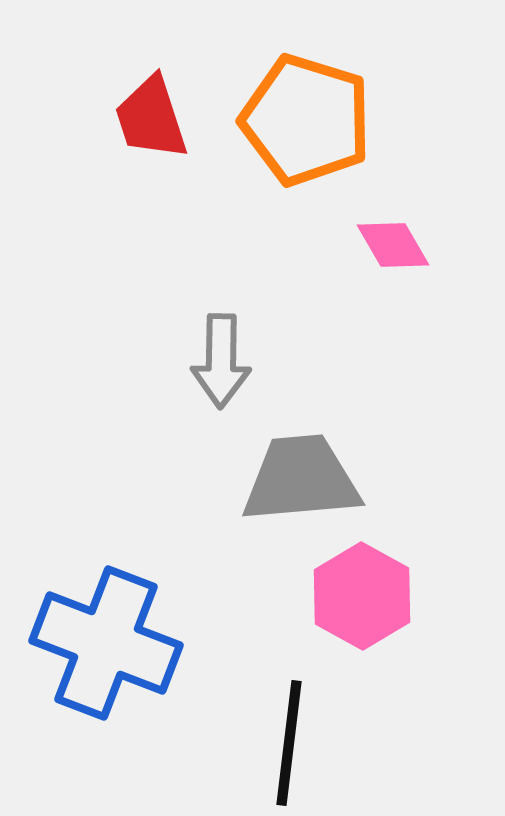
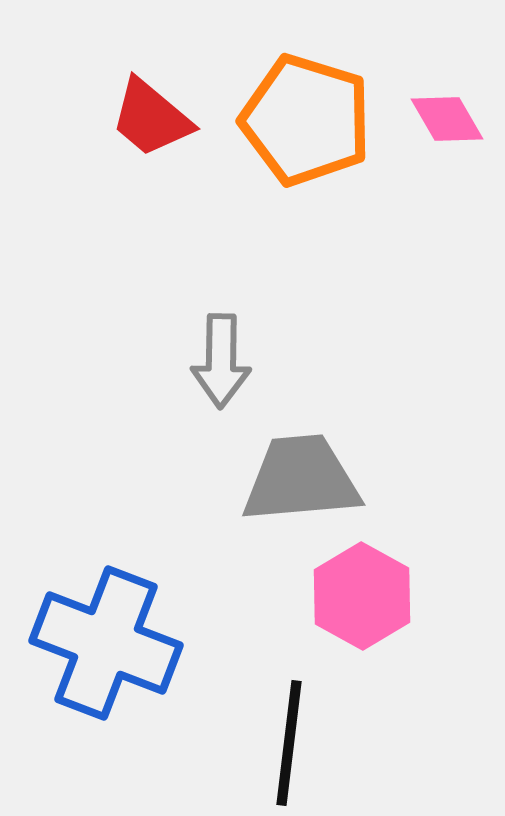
red trapezoid: rotated 32 degrees counterclockwise
pink diamond: moved 54 px right, 126 px up
